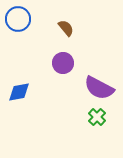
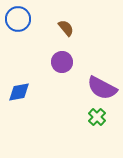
purple circle: moved 1 px left, 1 px up
purple semicircle: moved 3 px right
